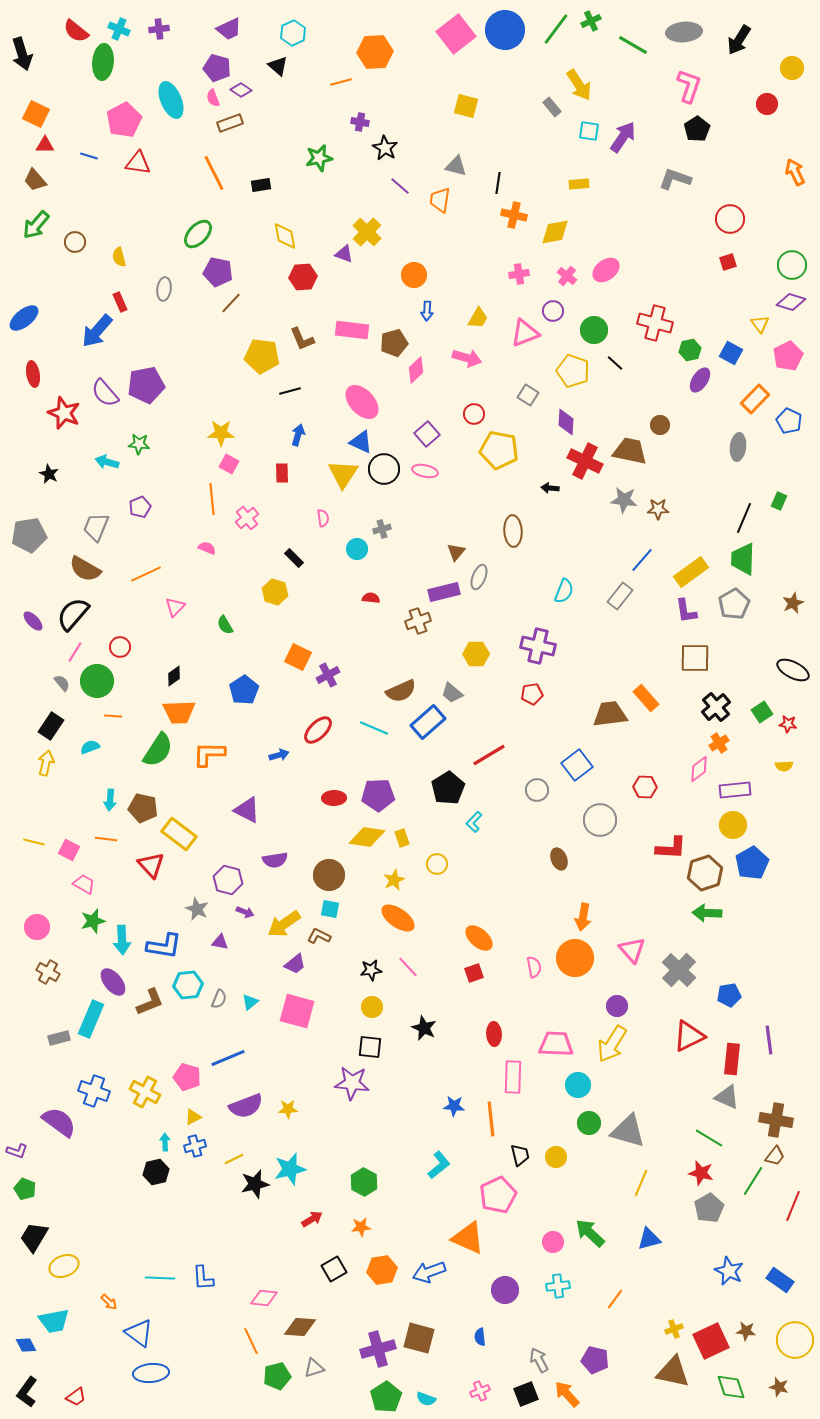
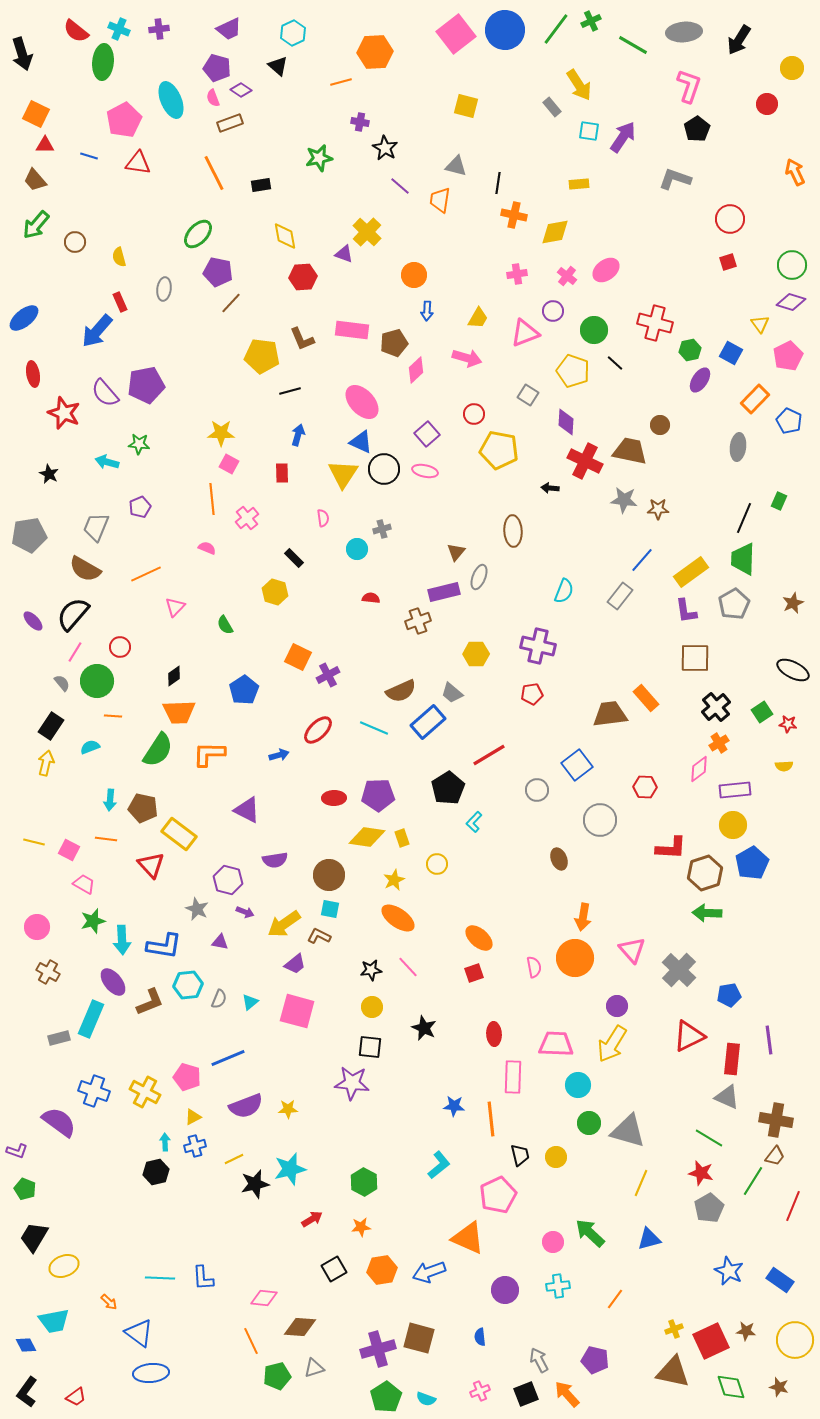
pink cross at (519, 274): moved 2 px left
